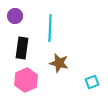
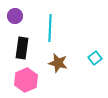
brown star: moved 1 px left
cyan square: moved 3 px right, 24 px up; rotated 16 degrees counterclockwise
